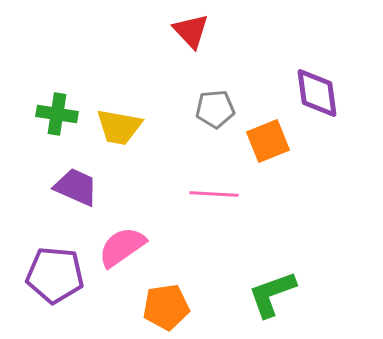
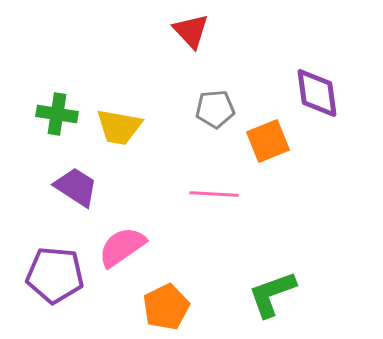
purple trapezoid: rotated 9 degrees clockwise
orange pentagon: rotated 18 degrees counterclockwise
